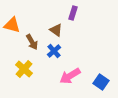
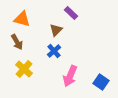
purple rectangle: moved 2 px left; rotated 64 degrees counterclockwise
orange triangle: moved 10 px right, 6 px up
brown triangle: rotated 40 degrees clockwise
brown arrow: moved 15 px left
pink arrow: rotated 35 degrees counterclockwise
